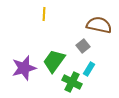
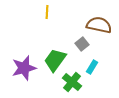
yellow line: moved 3 px right, 2 px up
gray square: moved 1 px left, 2 px up
green trapezoid: moved 1 px right, 1 px up
cyan rectangle: moved 3 px right, 2 px up
green cross: rotated 12 degrees clockwise
